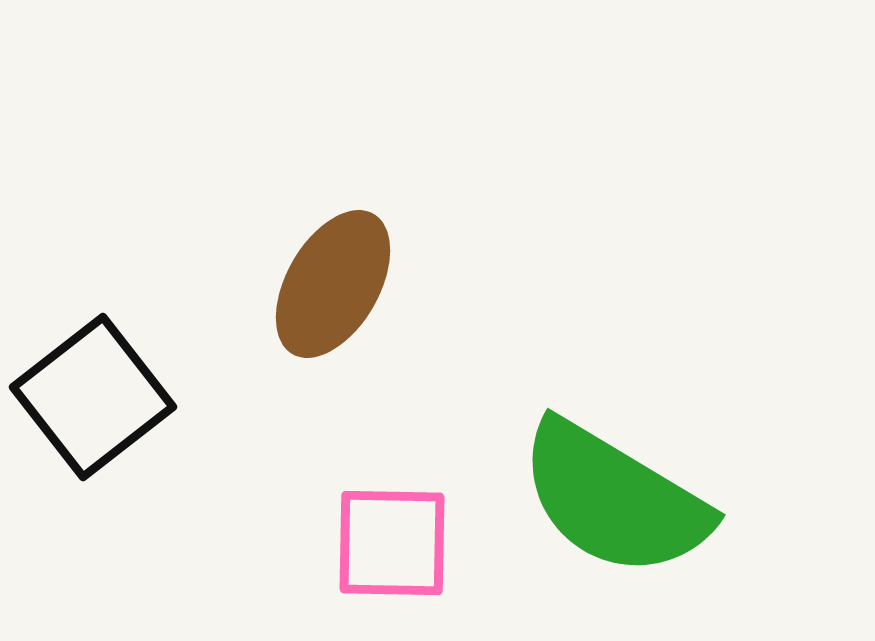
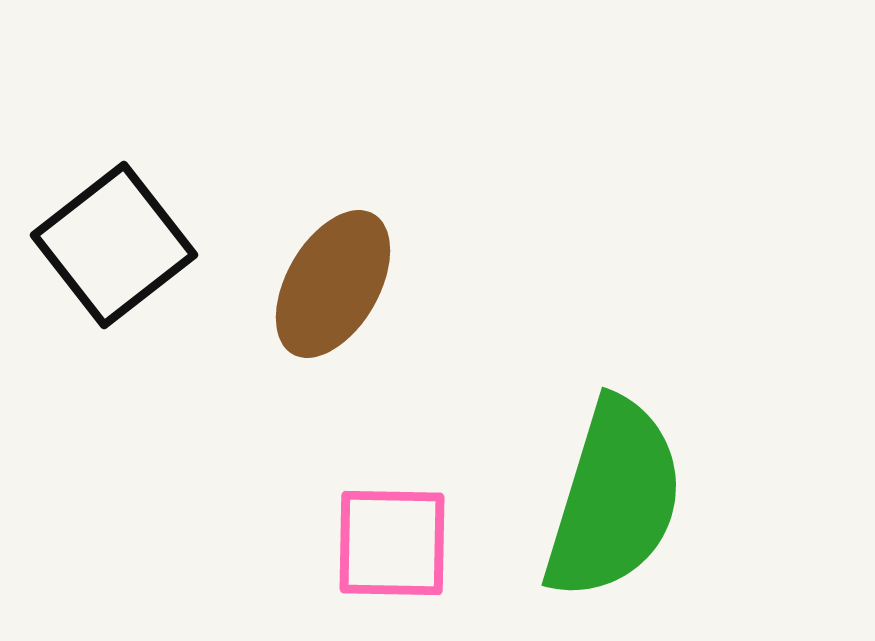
black square: moved 21 px right, 152 px up
green semicircle: rotated 104 degrees counterclockwise
